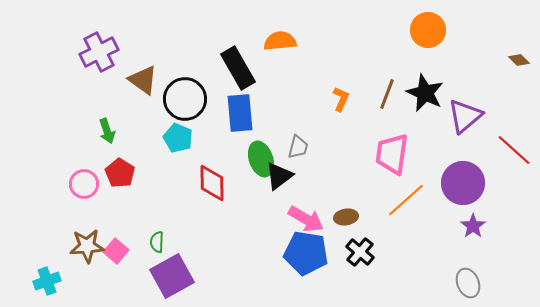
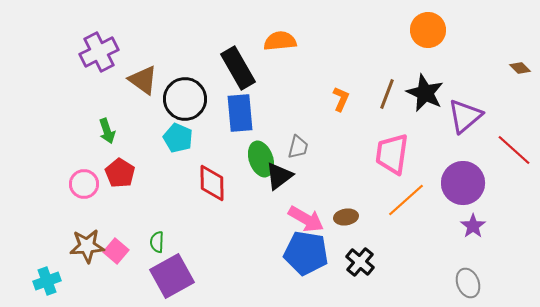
brown diamond: moved 1 px right, 8 px down
black cross: moved 10 px down
